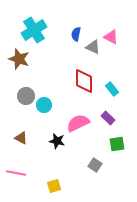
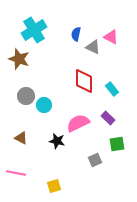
gray square: moved 5 px up; rotated 32 degrees clockwise
